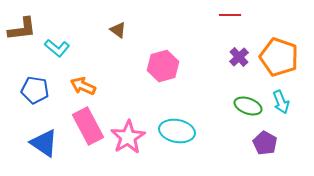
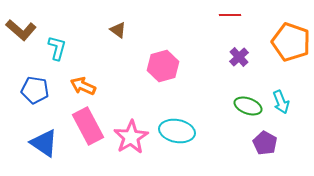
brown L-shape: moved 1 px left, 1 px down; rotated 48 degrees clockwise
cyan L-shape: rotated 115 degrees counterclockwise
orange pentagon: moved 12 px right, 15 px up
pink star: moved 3 px right
